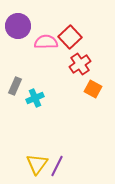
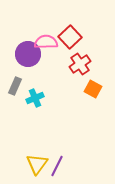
purple circle: moved 10 px right, 28 px down
